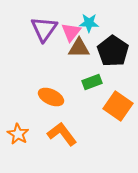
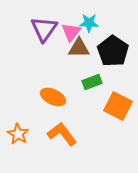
orange ellipse: moved 2 px right
orange square: rotated 8 degrees counterclockwise
